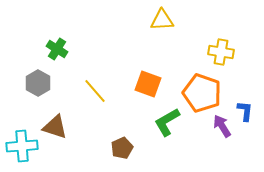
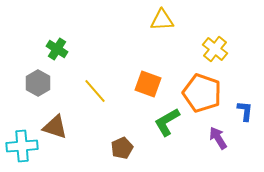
yellow cross: moved 6 px left, 3 px up; rotated 30 degrees clockwise
purple arrow: moved 4 px left, 12 px down
